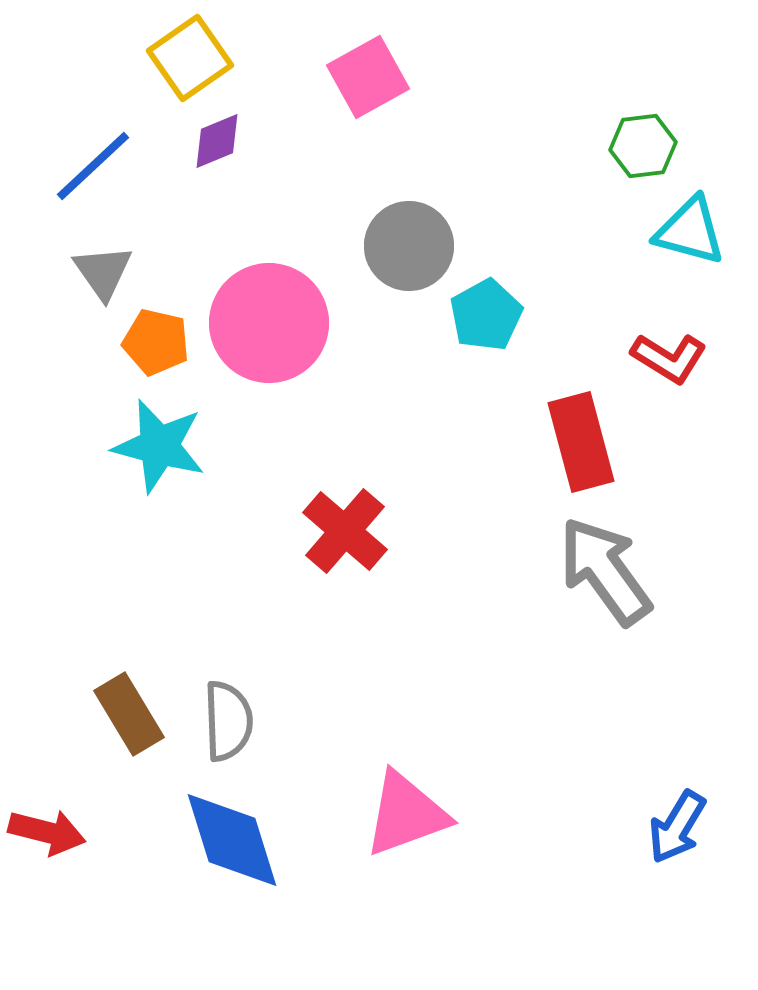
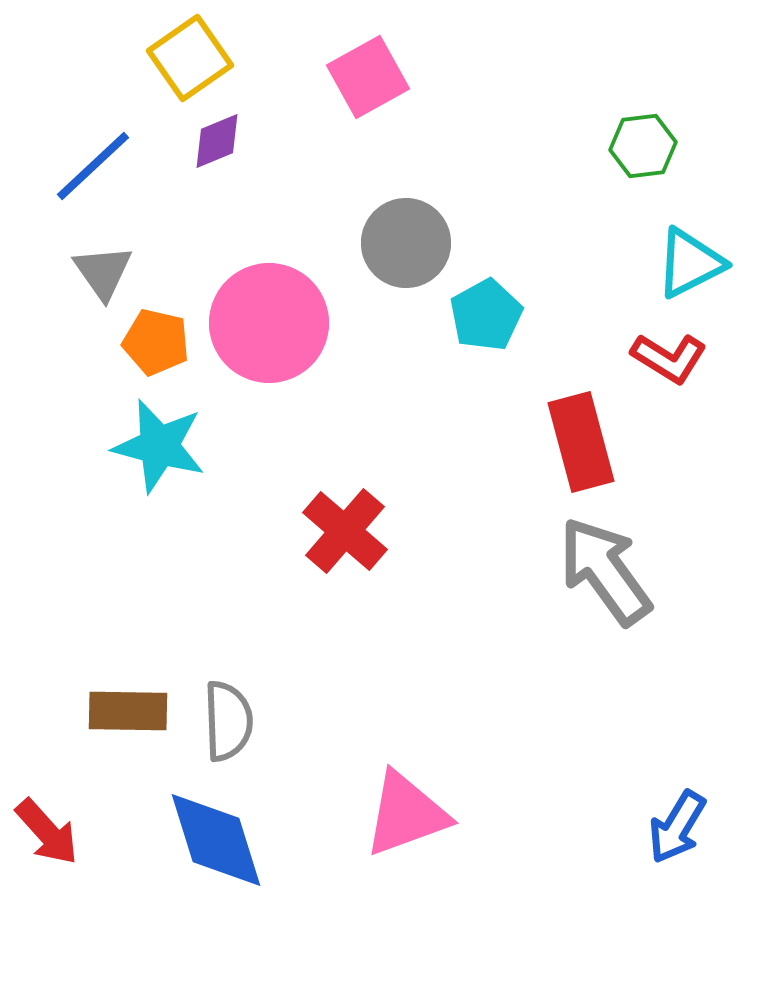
cyan triangle: moved 32 px down; rotated 42 degrees counterclockwise
gray circle: moved 3 px left, 3 px up
brown rectangle: moved 1 px left, 3 px up; rotated 58 degrees counterclockwise
red arrow: rotated 34 degrees clockwise
blue diamond: moved 16 px left
